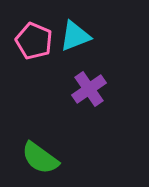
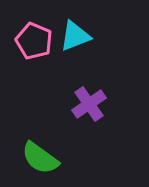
purple cross: moved 15 px down
